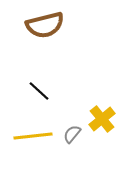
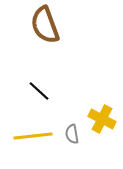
brown semicircle: rotated 84 degrees clockwise
yellow cross: rotated 24 degrees counterclockwise
gray semicircle: rotated 48 degrees counterclockwise
